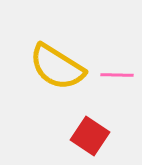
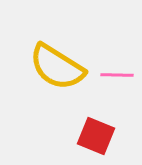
red square: moved 6 px right; rotated 12 degrees counterclockwise
